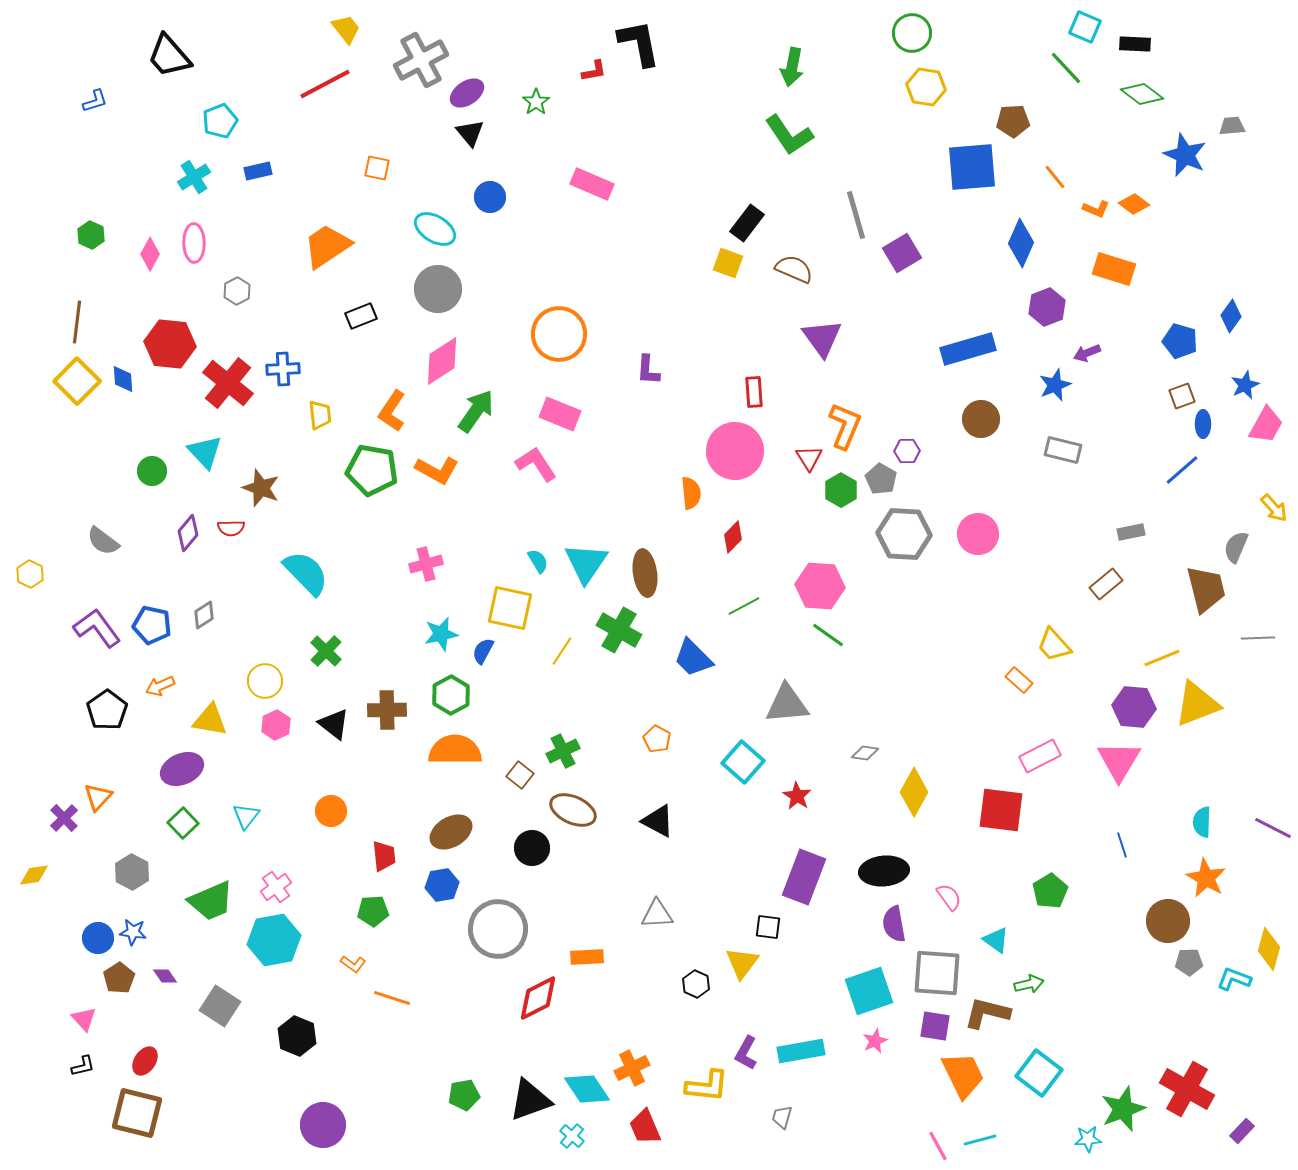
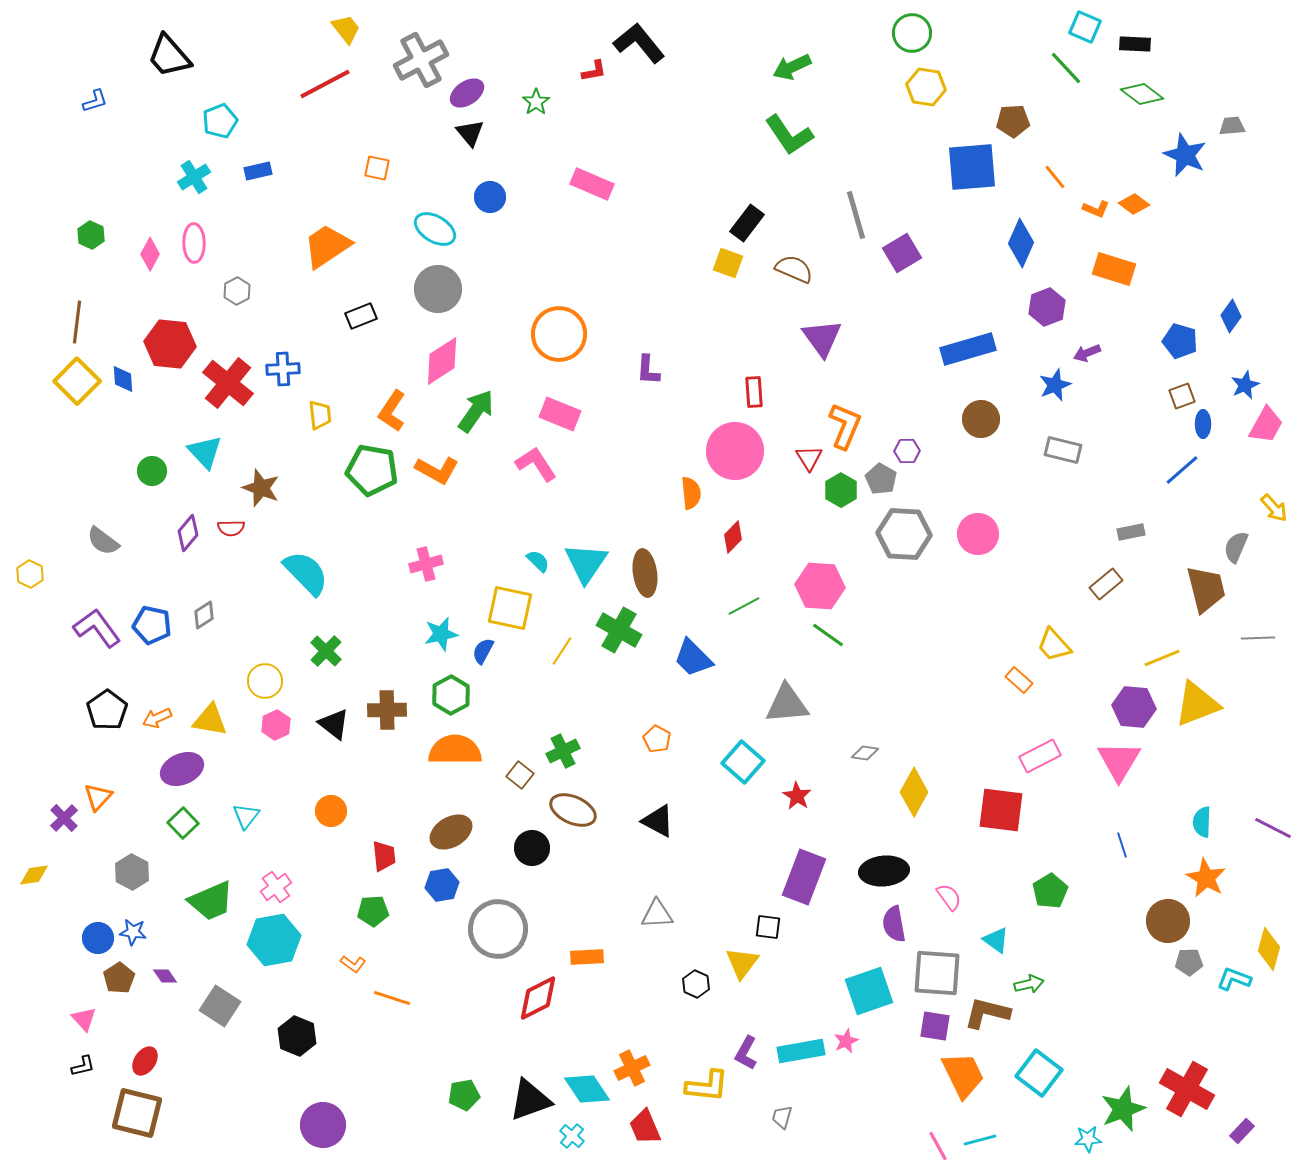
black L-shape at (639, 43): rotated 28 degrees counterclockwise
green arrow at (792, 67): rotated 54 degrees clockwise
cyan semicircle at (538, 561): rotated 15 degrees counterclockwise
orange arrow at (160, 686): moved 3 px left, 32 px down
pink star at (875, 1041): moved 29 px left
